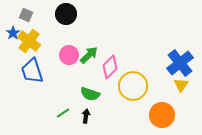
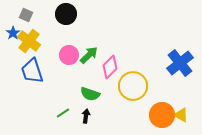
yellow triangle: moved 30 px down; rotated 35 degrees counterclockwise
